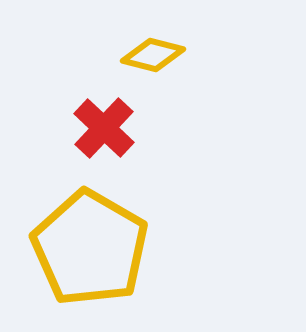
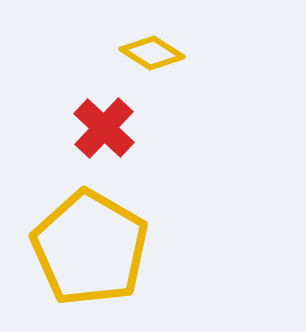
yellow diamond: moved 1 px left, 2 px up; rotated 18 degrees clockwise
